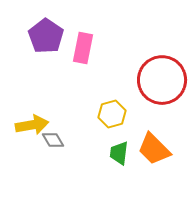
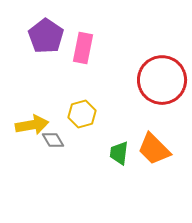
yellow hexagon: moved 30 px left
